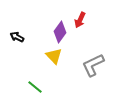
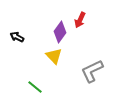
gray L-shape: moved 1 px left, 6 px down
